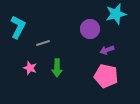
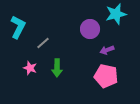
gray line: rotated 24 degrees counterclockwise
